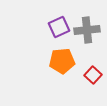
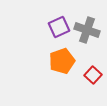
gray cross: rotated 25 degrees clockwise
orange pentagon: rotated 15 degrees counterclockwise
